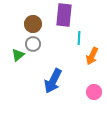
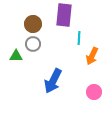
green triangle: moved 2 px left, 1 px down; rotated 40 degrees clockwise
